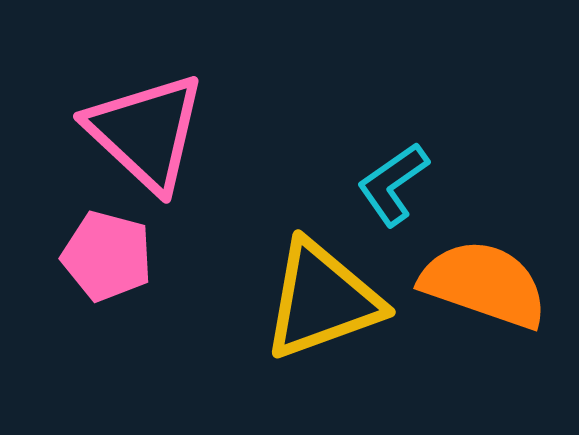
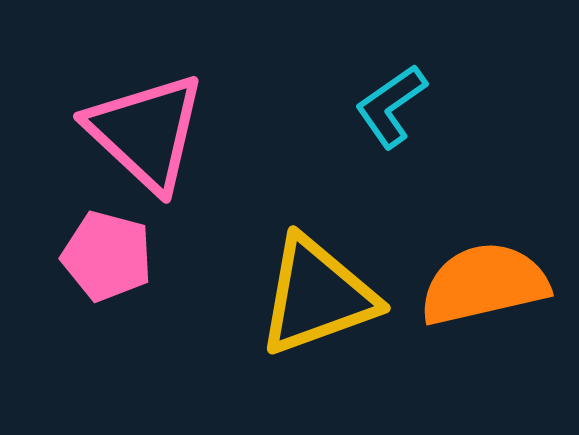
cyan L-shape: moved 2 px left, 78 px up
orange semicircle: rotated 32 degrees counterclockwise
yellow triangle: moved 5 px left, 4 px up
